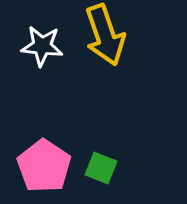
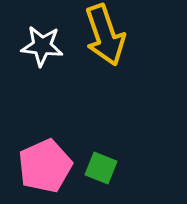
pink pentagon: moved 1 px right; rotated 14 degrees clockwise
